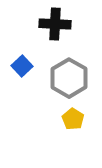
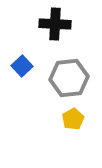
gray hexagon: rotated 24 degrees clockwise
yellow pentagon: rotated 10 degrees clockwise
